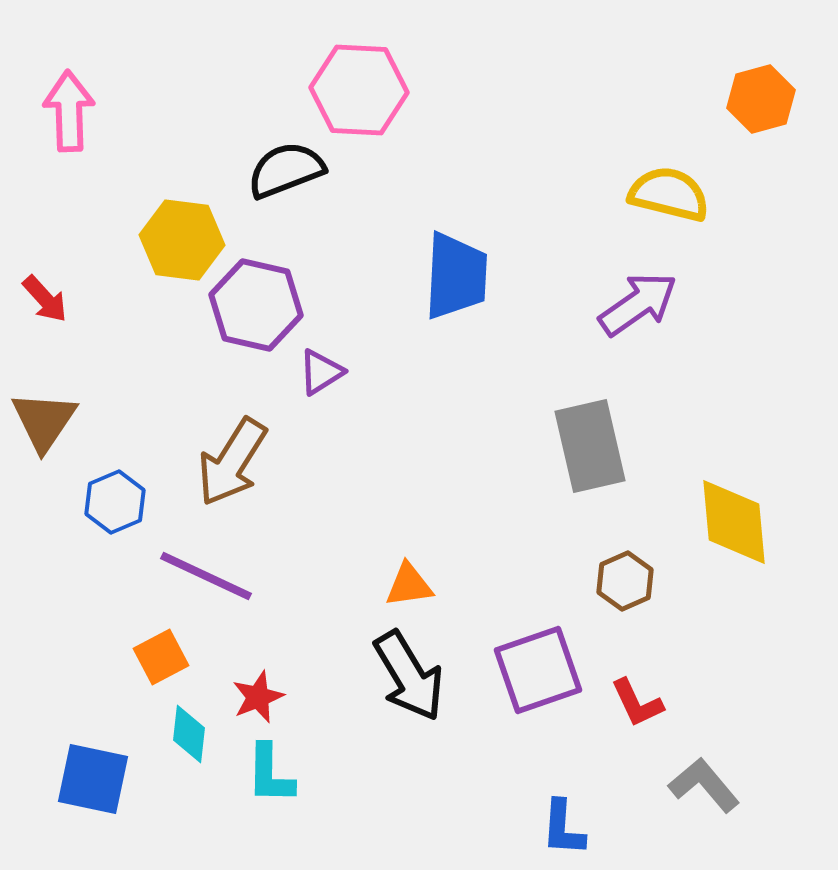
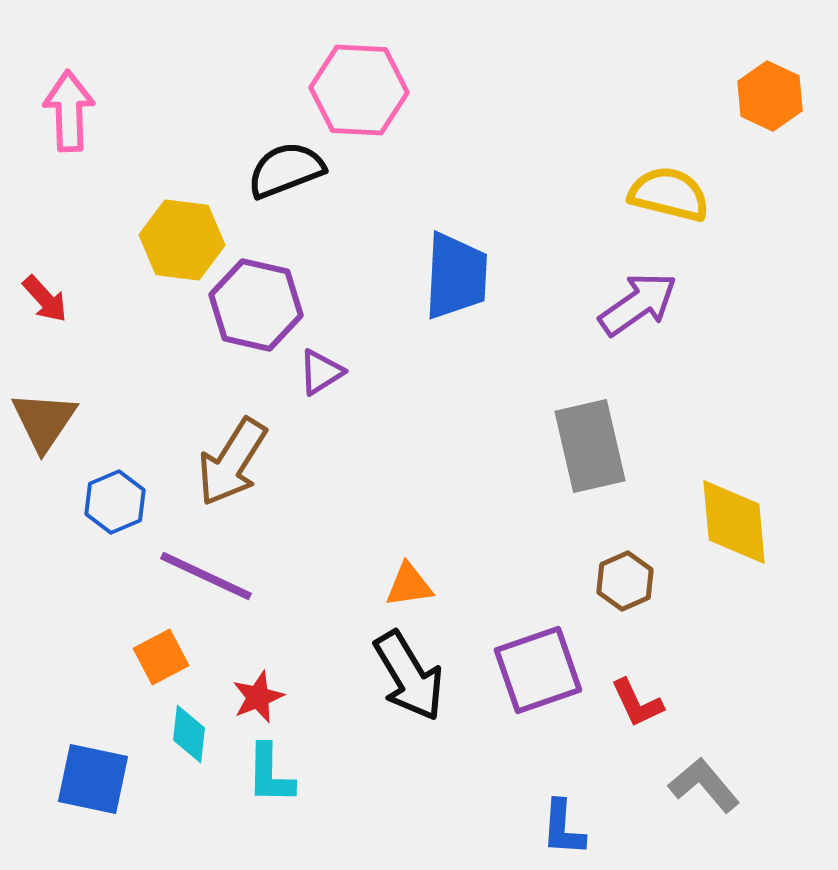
orange hexagon: moved 9 px right, 3 px up; rotated 20 degrees counterclockwise
